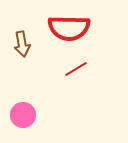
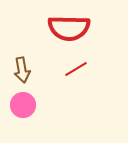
brown arrow: moved 26 px down
pink circle: moved 10 px up
